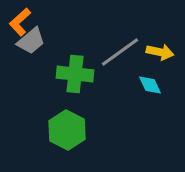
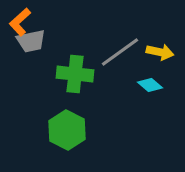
gray trapezoid: rotated 28 degrees clockwise
cyan diamond: rotated 25 degrees counterclockwise
